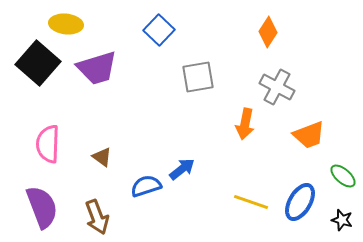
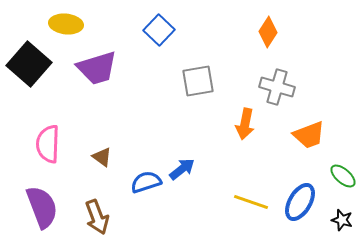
black square: moved 9 px left, 1 px down
gray square: moved 4 px down
gray cross: rotated 12 degrees counterclockwise
blue semicircle: moved 4 px up
